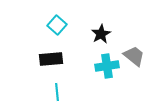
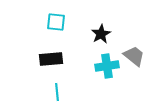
cyan square: moved 1 px left, 3 px up; rotated 36 degrees counterclockwise
